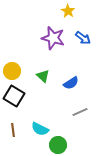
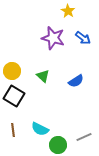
blue semicircle: moved 5 px right, 2 px up
gray line: moved 4 px right, 25 px down
